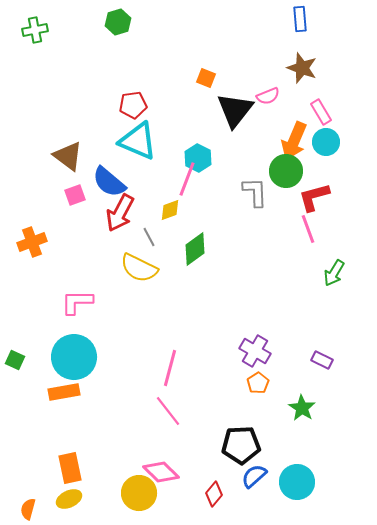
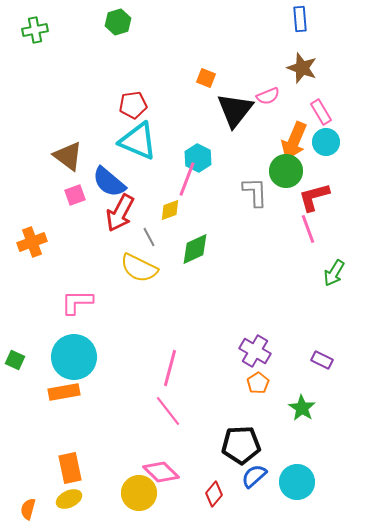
green diamond at (195, 249): rotated 12 degrees clockwise
